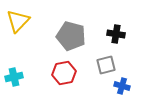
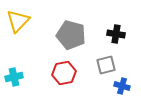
gray pentagon: moved 1 px up
